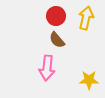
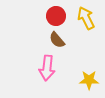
yellow arrow: rotated 40 degrees counterclockwise
